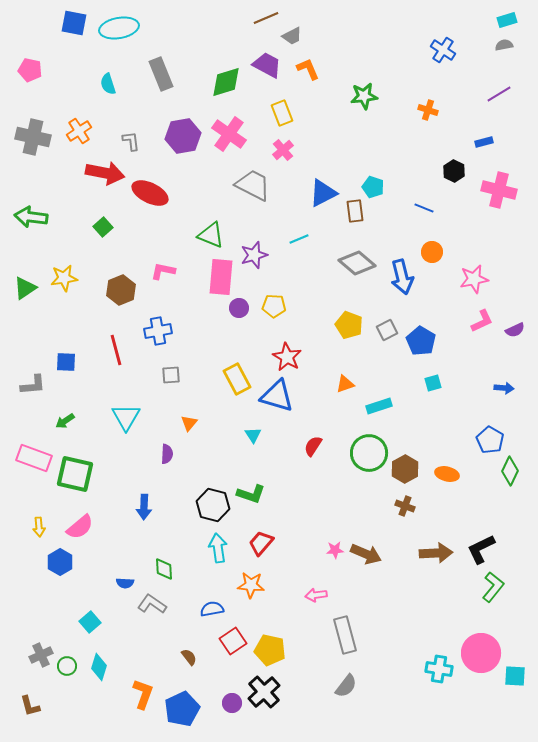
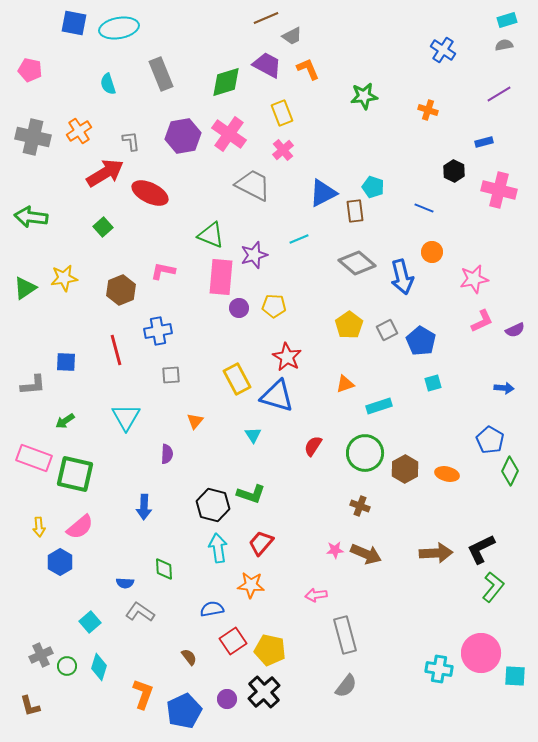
red arrow at (105, 173): rotated 42 degrees counterclockwise
yellow pentagon at (349, 325): rotated 16 degrees clockwise
orange triangle at (189, 423): moved 6 px right, 2 px up
green circle at (369, 453): moved 4 px left
brown cross at (405, 506): moved 45 px left
gray L-shape at (152, 604): moved 12 px left, 8 px down
purple circle at (232, 703): moved 5 px left, 4 px up
blue pentagon at (182, 709): moved 2 px right, 2 px down
